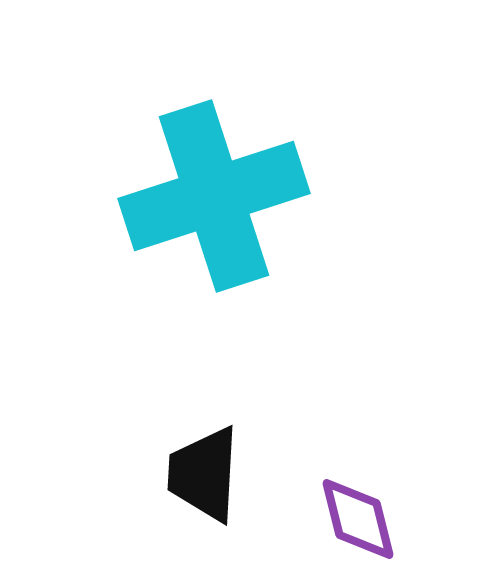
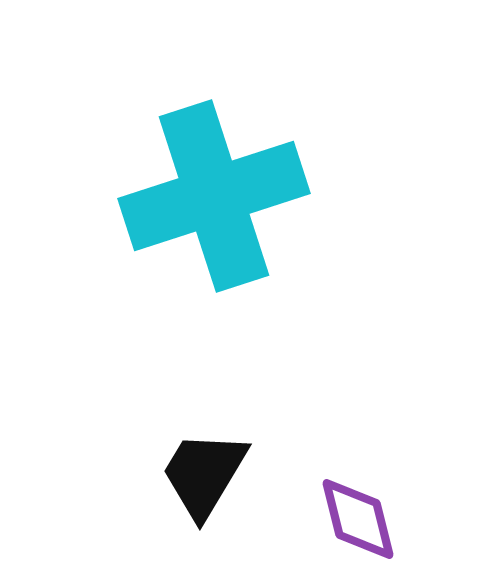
black trapezoid: rotated 28 degrees clockwise
